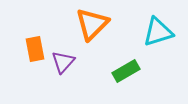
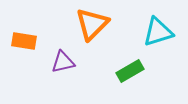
orange rectangle: moved 11 px left, 8 px up; rotated 70 degrees counterclockwise
purple triangle: rotated 35 degrees clockwise
green rectangle: moved 4 px right
